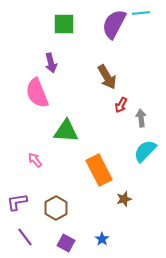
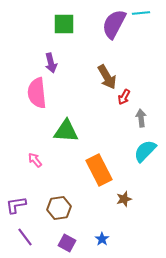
pink semicircle: rotated 16 degrees clockwise
red arrow: moved 3 px right, 8 px up
purple L-shape: moved 1 px left, 3 px down
brown hexagon: moved 3 px right; rotated 20 degrees clockwise
purple square: moved 1 px right
